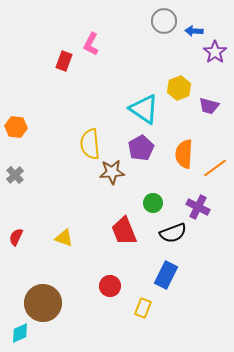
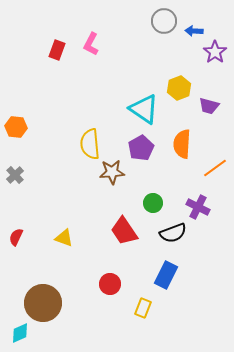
red rectangle: moved 7 px left, 11 px up
orange semicircle: moved 2 px left, 10 px up
red trapezoid: rotated 12 degrees counterclockwise
red circle: moved 2 px up
